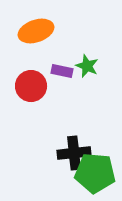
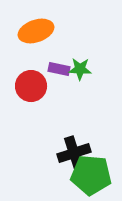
green star: moved 7 px left, 3 px down; rotated 20 degrees counterclockwise
purple rectangle: moved 3 px left, 2 px up
black cross: rotated 12 degrees counterclockwise
green pentagon: moved 4 px left, 2 px down
